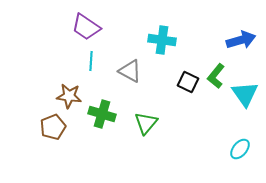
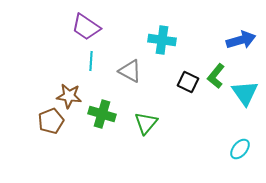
cyan triangle: moved 1 px up
brown pentagon: moved 2 px left, 6 px up
